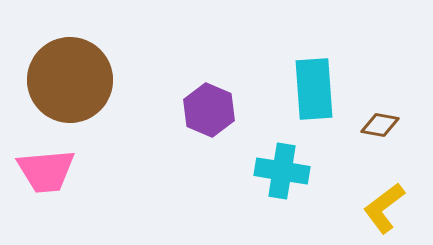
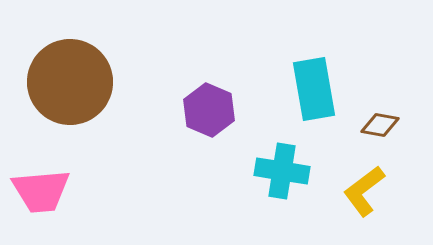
brown circle: moved 2 px down
cyan rectangle: rotated 6 degrees counterclockwise
pink trapezoid: moved 5 px left, 20 px down
yellow L-shape: moved 20 px left, 17 px up
